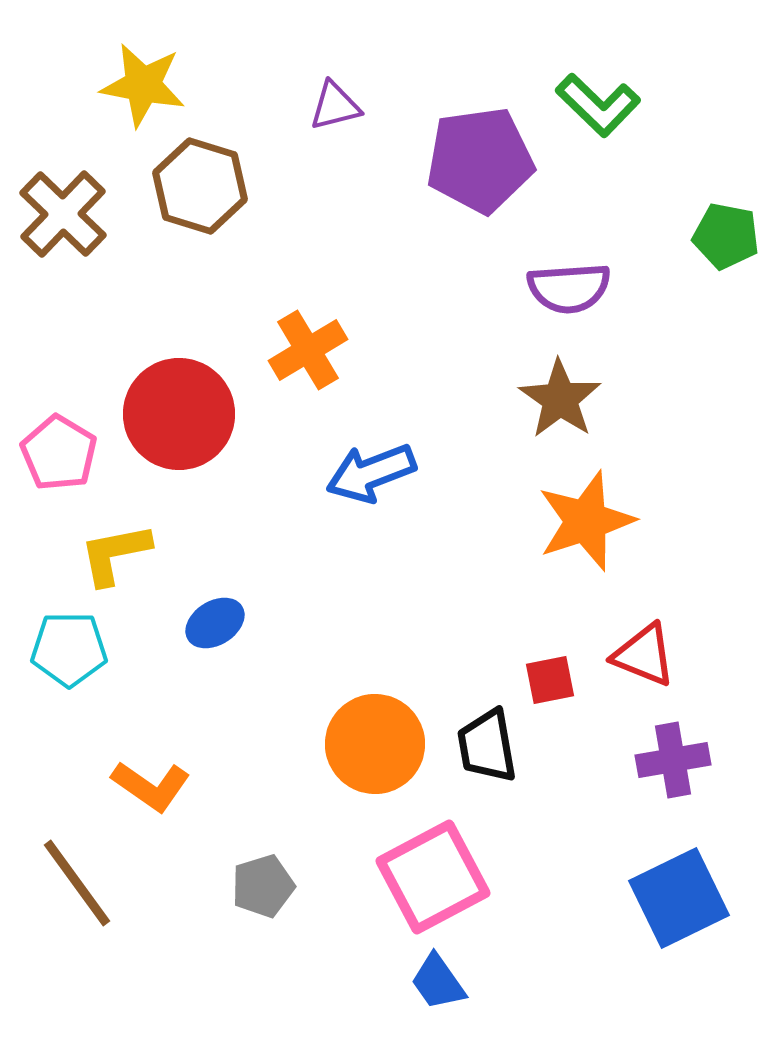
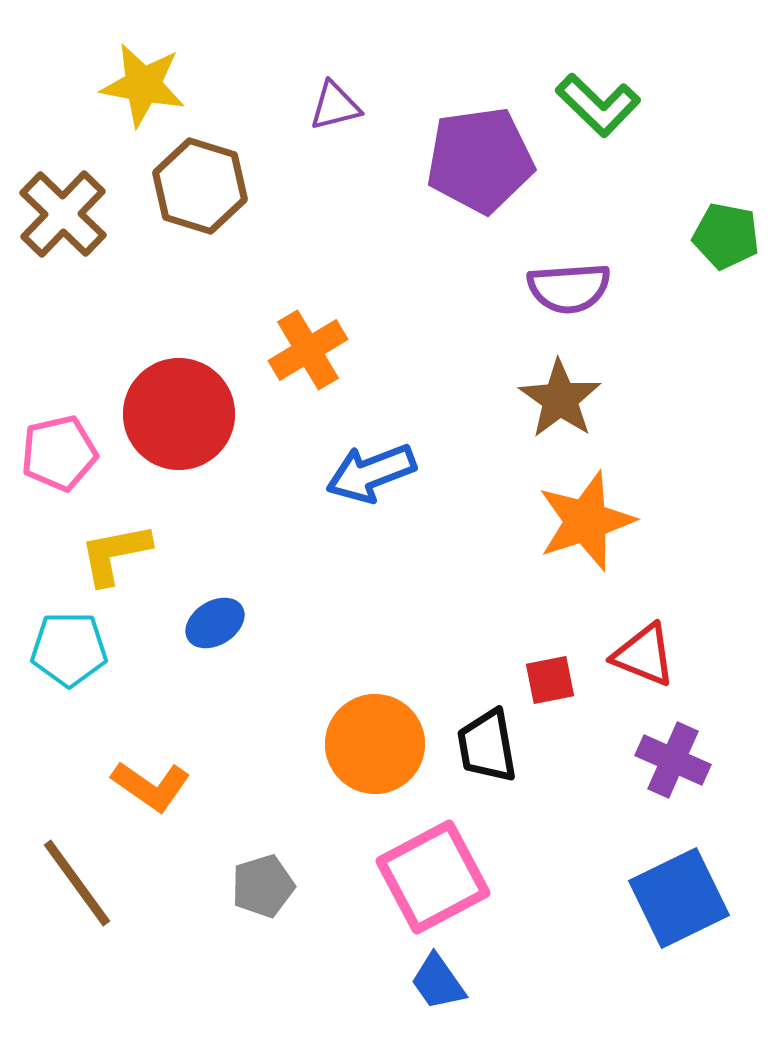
pink pentagon: rotated 28 degrees clockwise
purple cross: rotated 34 degrees clockwise
